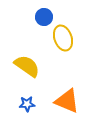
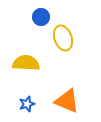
blue circle: moved 3 px left
yellow semicircle: moved 1 px left, 3 px up; rotated 32 degrees counterclockwise
blue star: rotated 14 degrees counterclockwise
